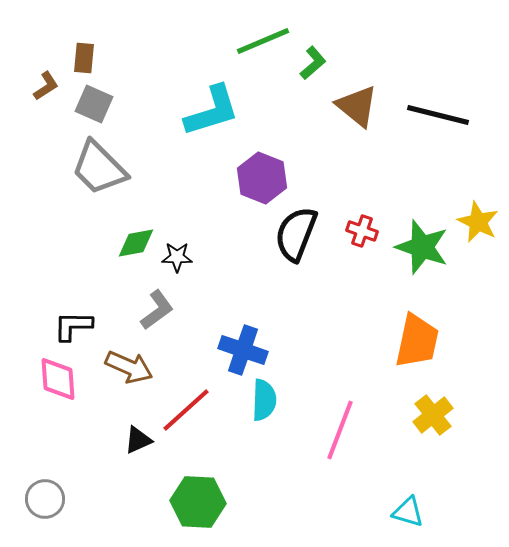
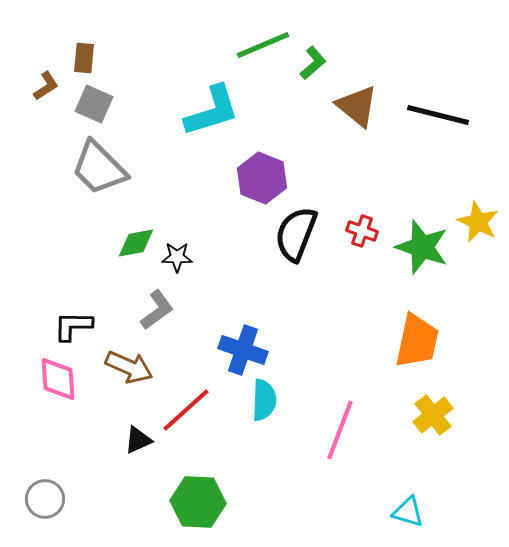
green line: moved 4 px down
